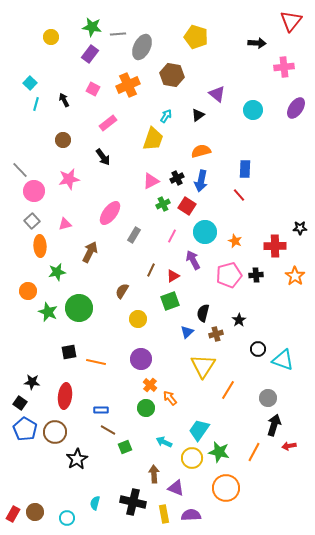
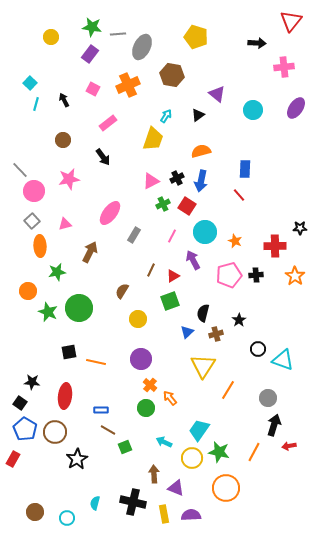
red rectangle at (13, 514): moved 55 px up
